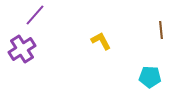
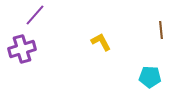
yellow L-shape: moved 1 px down
purple cross: rotated 16 degrees clockwise
